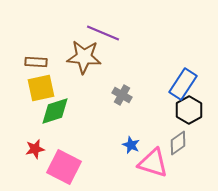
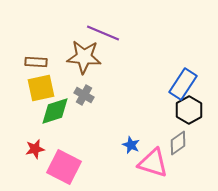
gray cross: moved 38 px left
